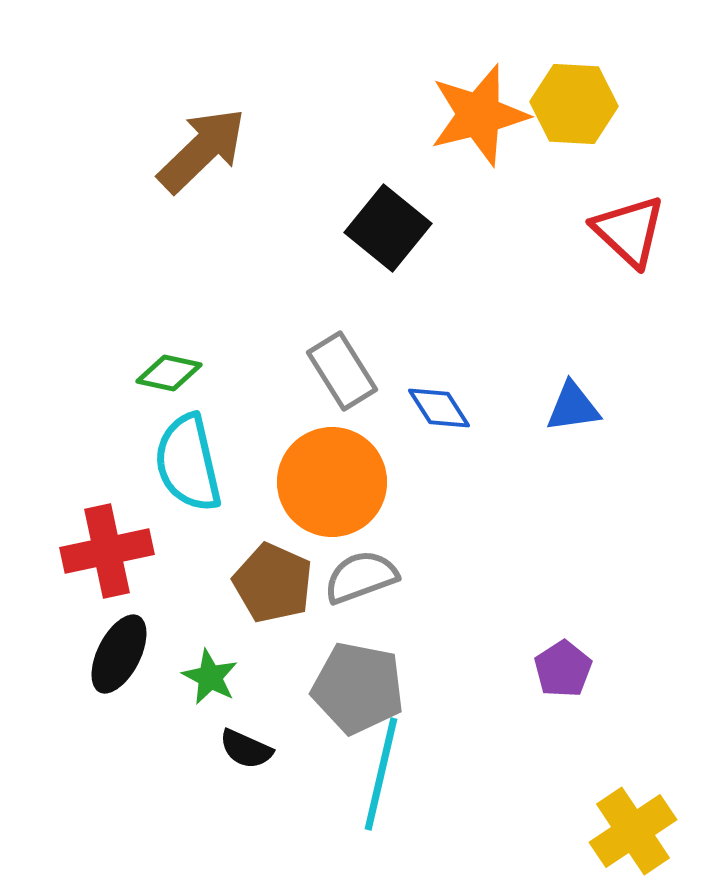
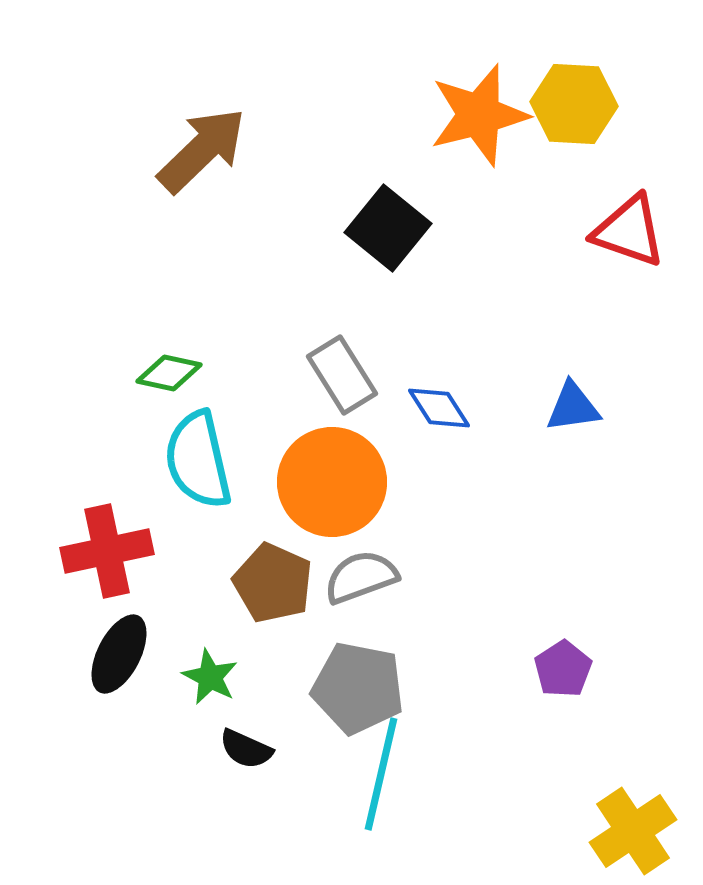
red triangle: rotated 24 degrees counterclockwise
gray rectangle: moved 4 px down
cyan semicircle: moved 10 px right, 3 px up
